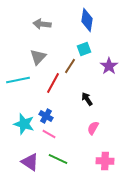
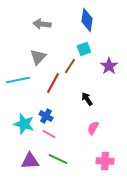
purple triangle: moved 1 px up; rotated 36 degrees counterclockwise
